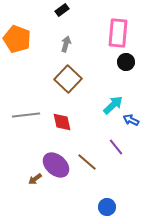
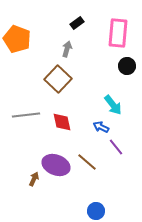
black rectangle: moved 15 px right, 13 px down
gray arrow: moved 1 px right, 5 px down
black circle: moved 1 px right, 4 px down
brown square: moved 10 px left
cyan arrow: rotated 95 degrees clockwise
blue arrow: moved 30 px left, 7 px down
purple ellipse: rotated 20 degrees counterclockwise
brown arrow: moved 1 px left; rotated 152 degrees clockwise
blue circle: moved 11 px left, 4 px down
